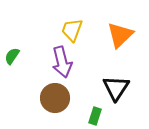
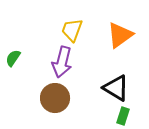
orange triangle: rotated 8 degrees clockwise
green semicircle: moved 1 px right, 2 px down
purple arrow: rotated 28 degrees clockwise
black triangle: rotated 32 degrees counterclockwise
green rectangle: moved 28 px right
